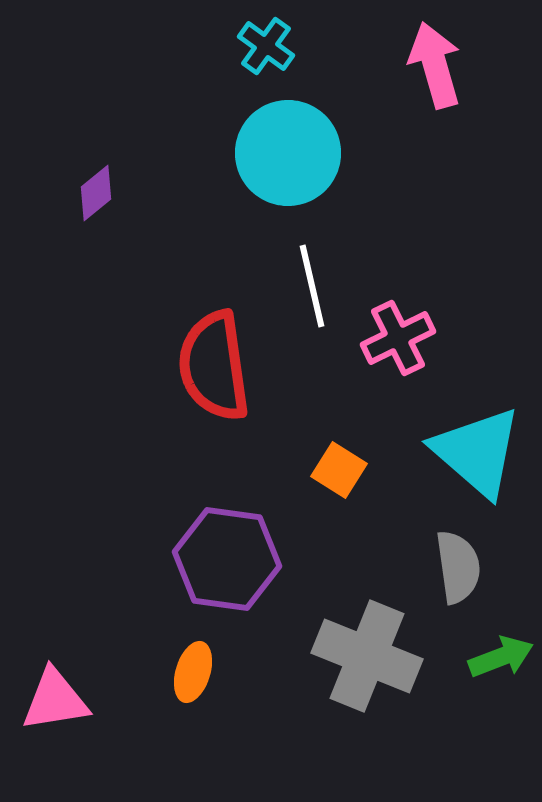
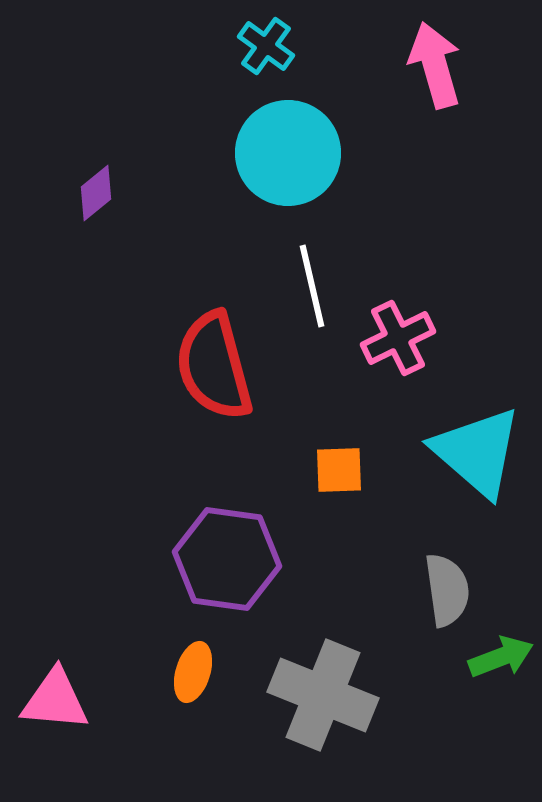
red semicircle: rotated 7 degrees counterclockwise
orange square: rotated 34 degrees counterclockwise
gray semicircle: moved 11 px left, 23 px down
gray cross: moved 44 px left, 39 px down
pink triangle: rotated 14 degrees clockwise
